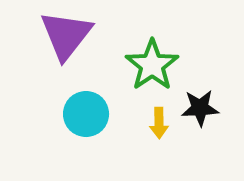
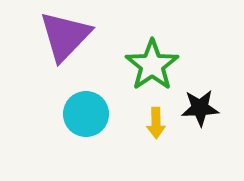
purple triangle: moved 1 px left, 1 px down; rotated 6 degrees clockwise
yellow arrow: moved 3 px left
